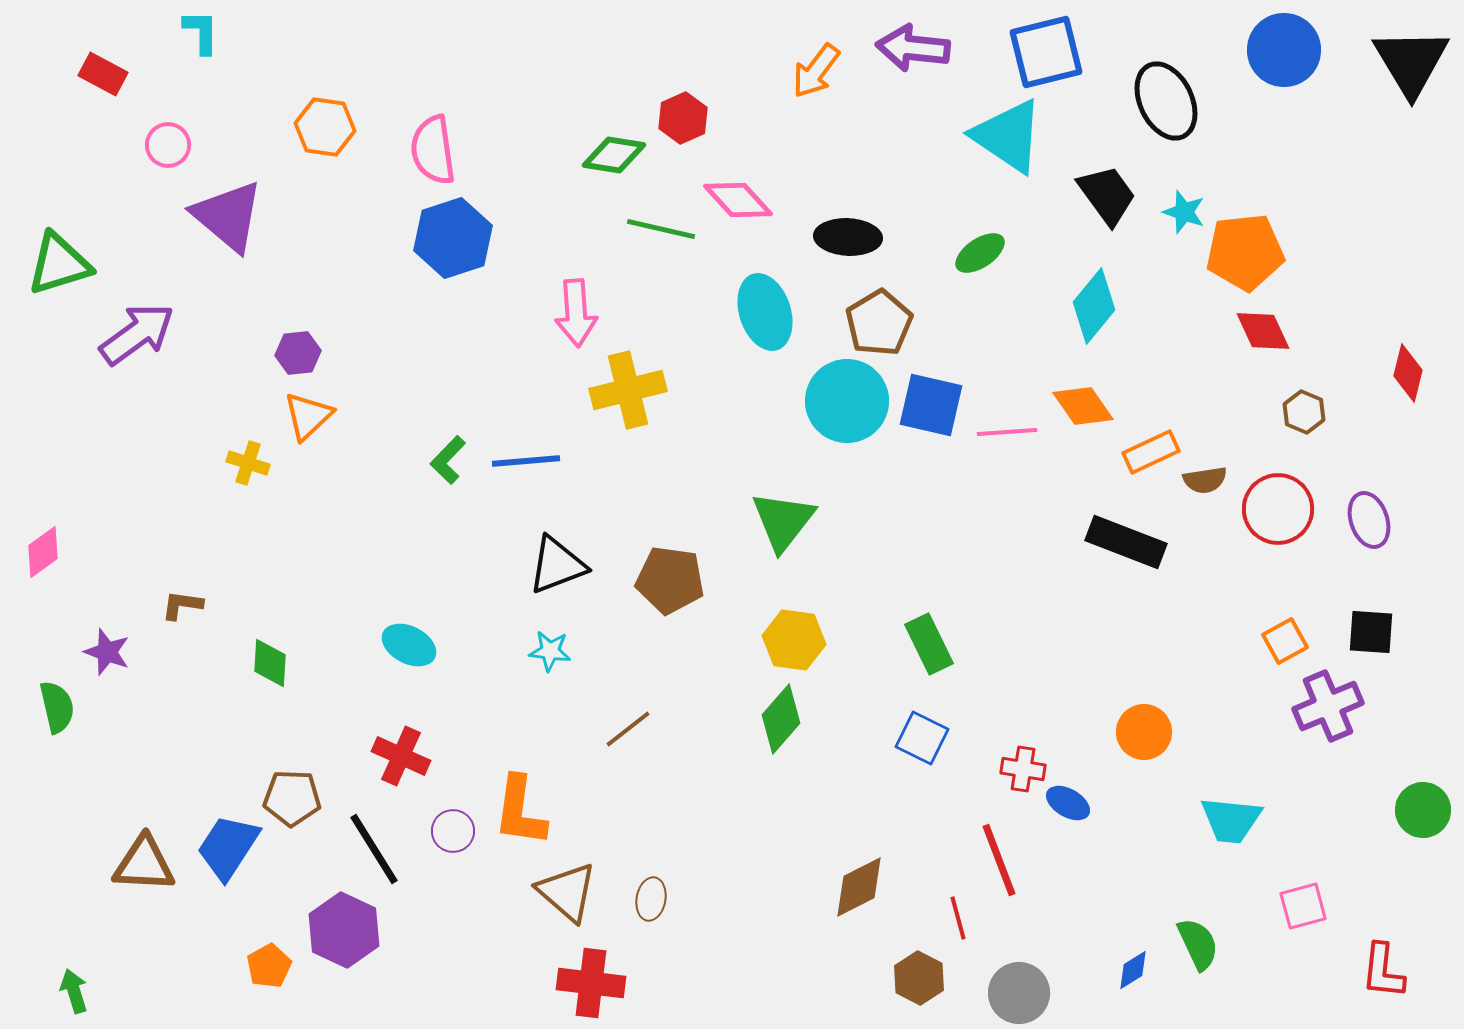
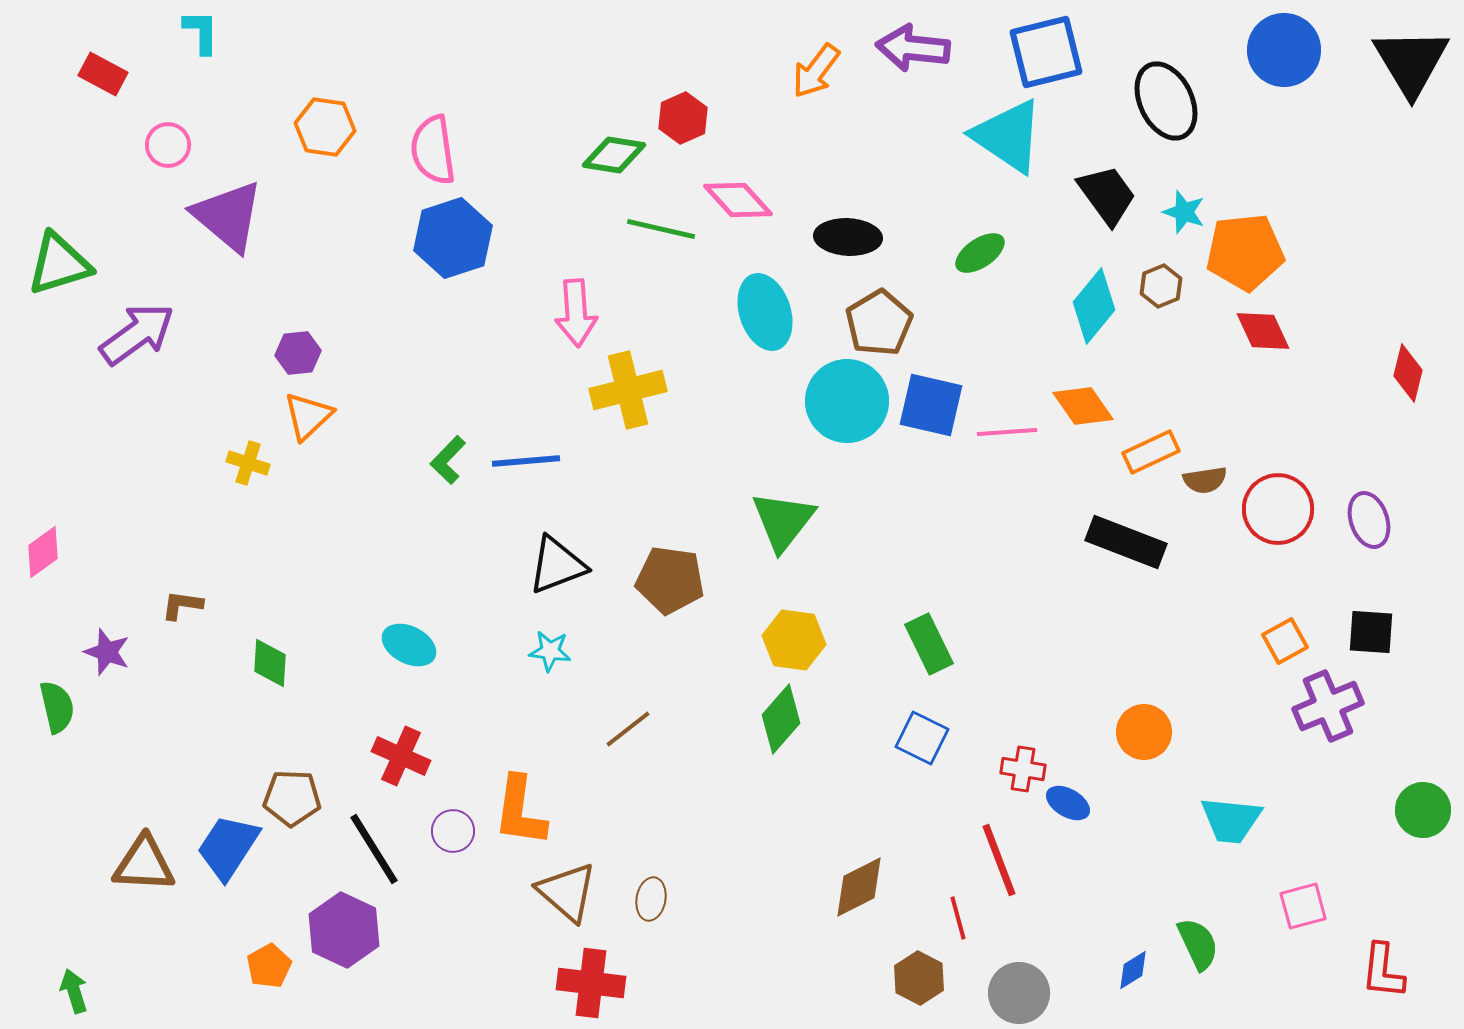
brown hexagon at (1304, 412): moved 143 px left, 126 px up; rotated 15 degrees clockwise
